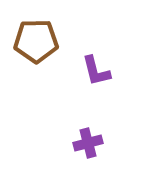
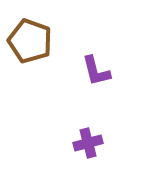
brown pentagon: moved 6 px left; rotated 21 degrees clockwise
